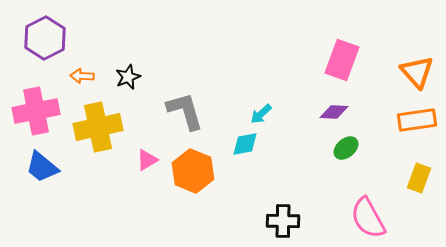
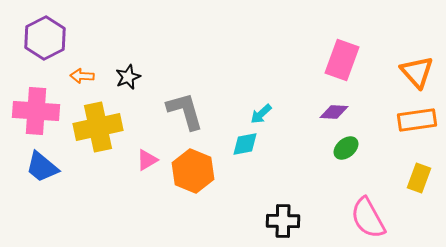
pink cross: rotated 15 degrees clockwise
